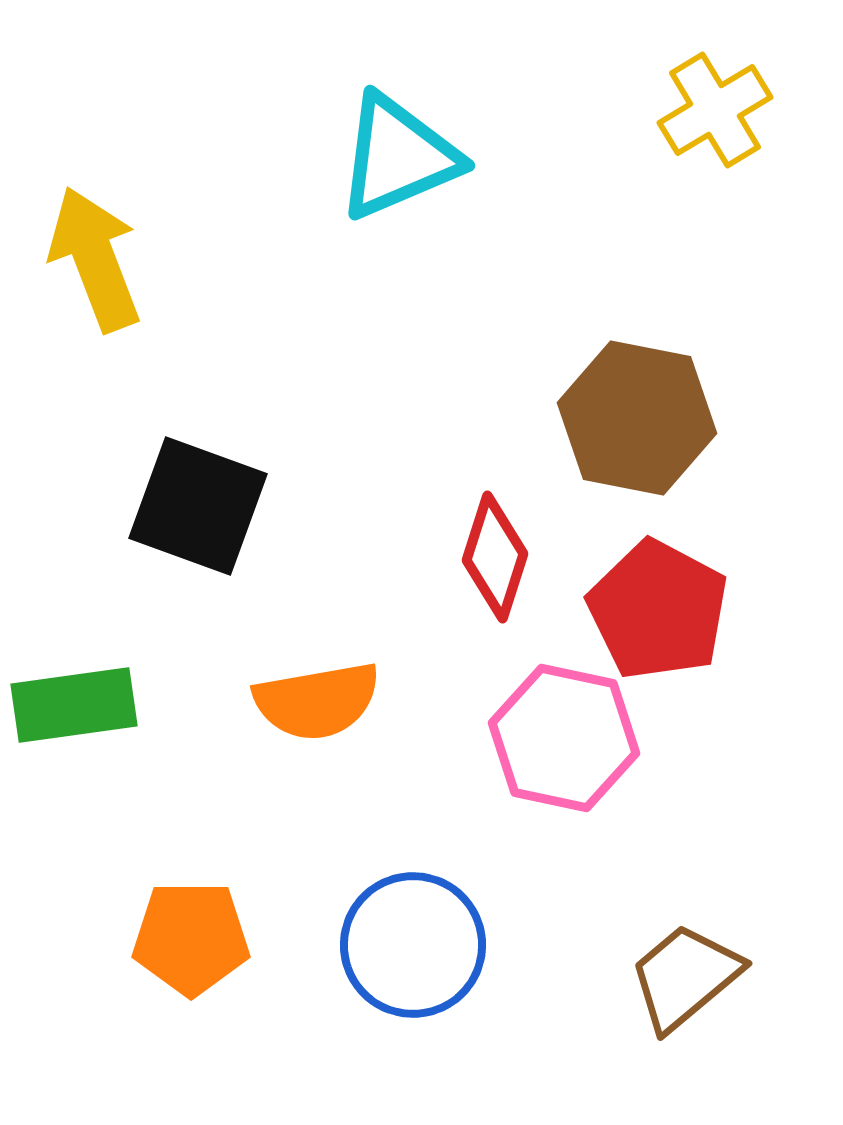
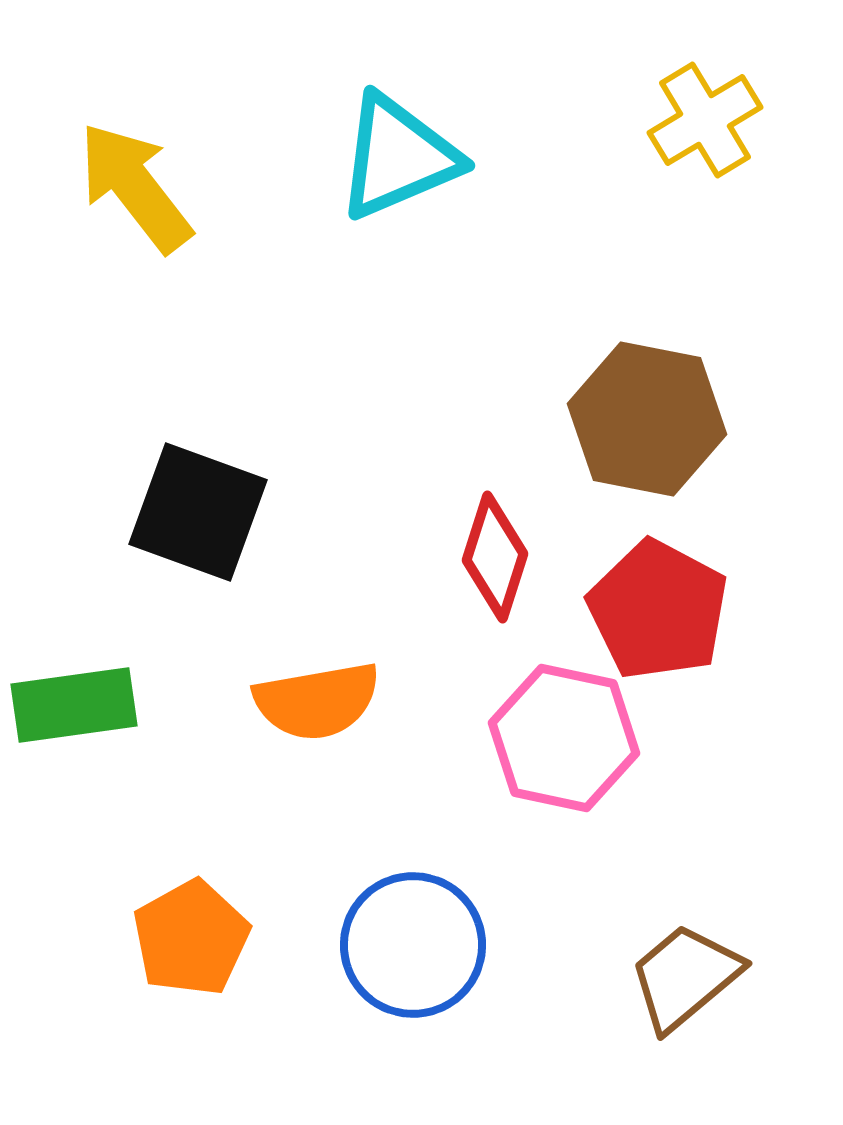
yellow cross: moved 10 px left, 10 px down
yellow arrow: moved 40 px right, 72 px up; rotated 17 degrees counterclockwise
brown hexagon: moved 10 px right, 1 px down
black square: moved 6 px down
orange pentagon: rotated 29 degrees counterclockwise
